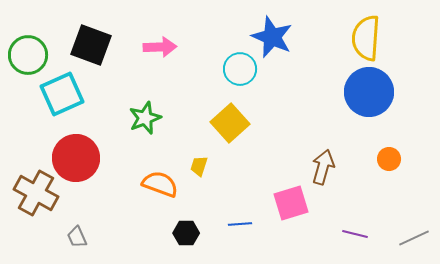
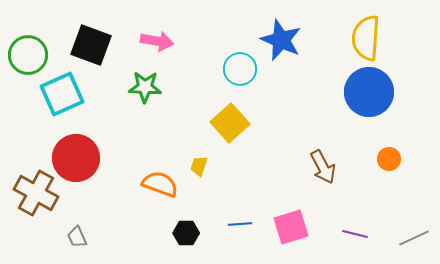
blue star: moved 9 px right, 3 px down
pink arrow: moved 3 px left, 6 px up; rotated 12 degrees clockwise
green star: moved 31 px up; rotated 24 degrees clockwise
brown arrow: rotated 136 degrees clockwise
pink square: moved 24 px down
